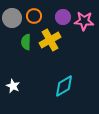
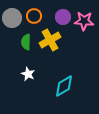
white star: moved 15 px right, 12 px up
